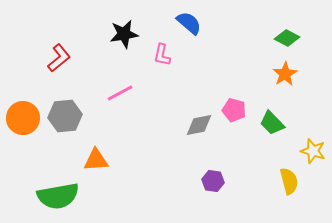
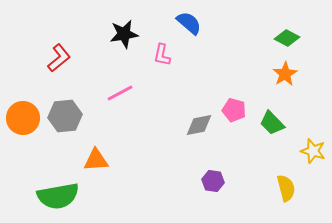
yellow semicircle: moved 3 px left, 7 px down
